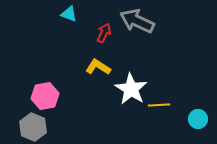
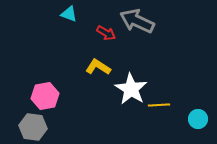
red arrow: moved 2 px right; rotated 96 degrees clockwise
gray hexagon: rotated 16 degrees counterclockwise
